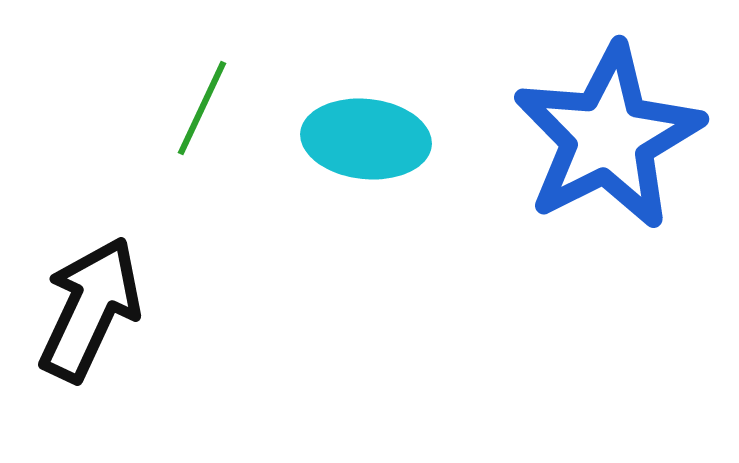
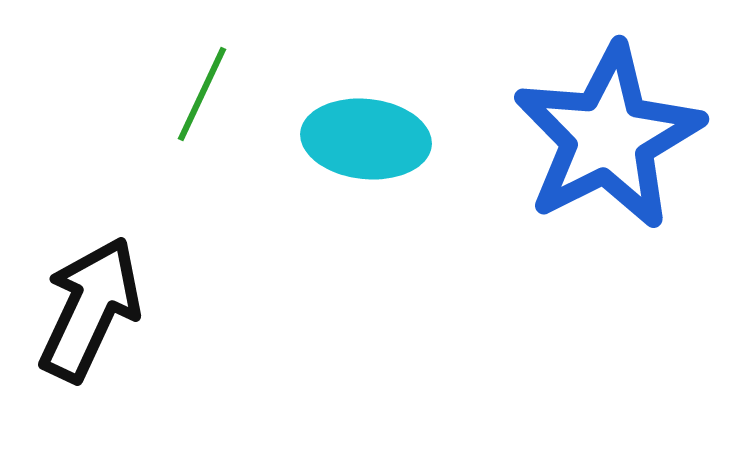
green line: moved 14 px up
